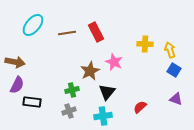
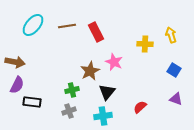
brown line: moved 7 px up
yellow arrow: moved 1 px right, 15 px up
